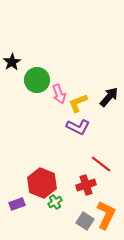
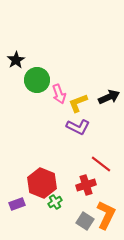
black star: moved 4 px right, 2 px up
black arrow: rotated 25 degrees clockwise
